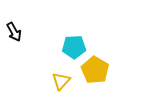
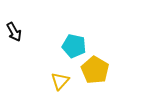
cyan pentagon: moved 1 px up; rotated 15 degrees clockwise
yellow triangle: moved 1 px left
